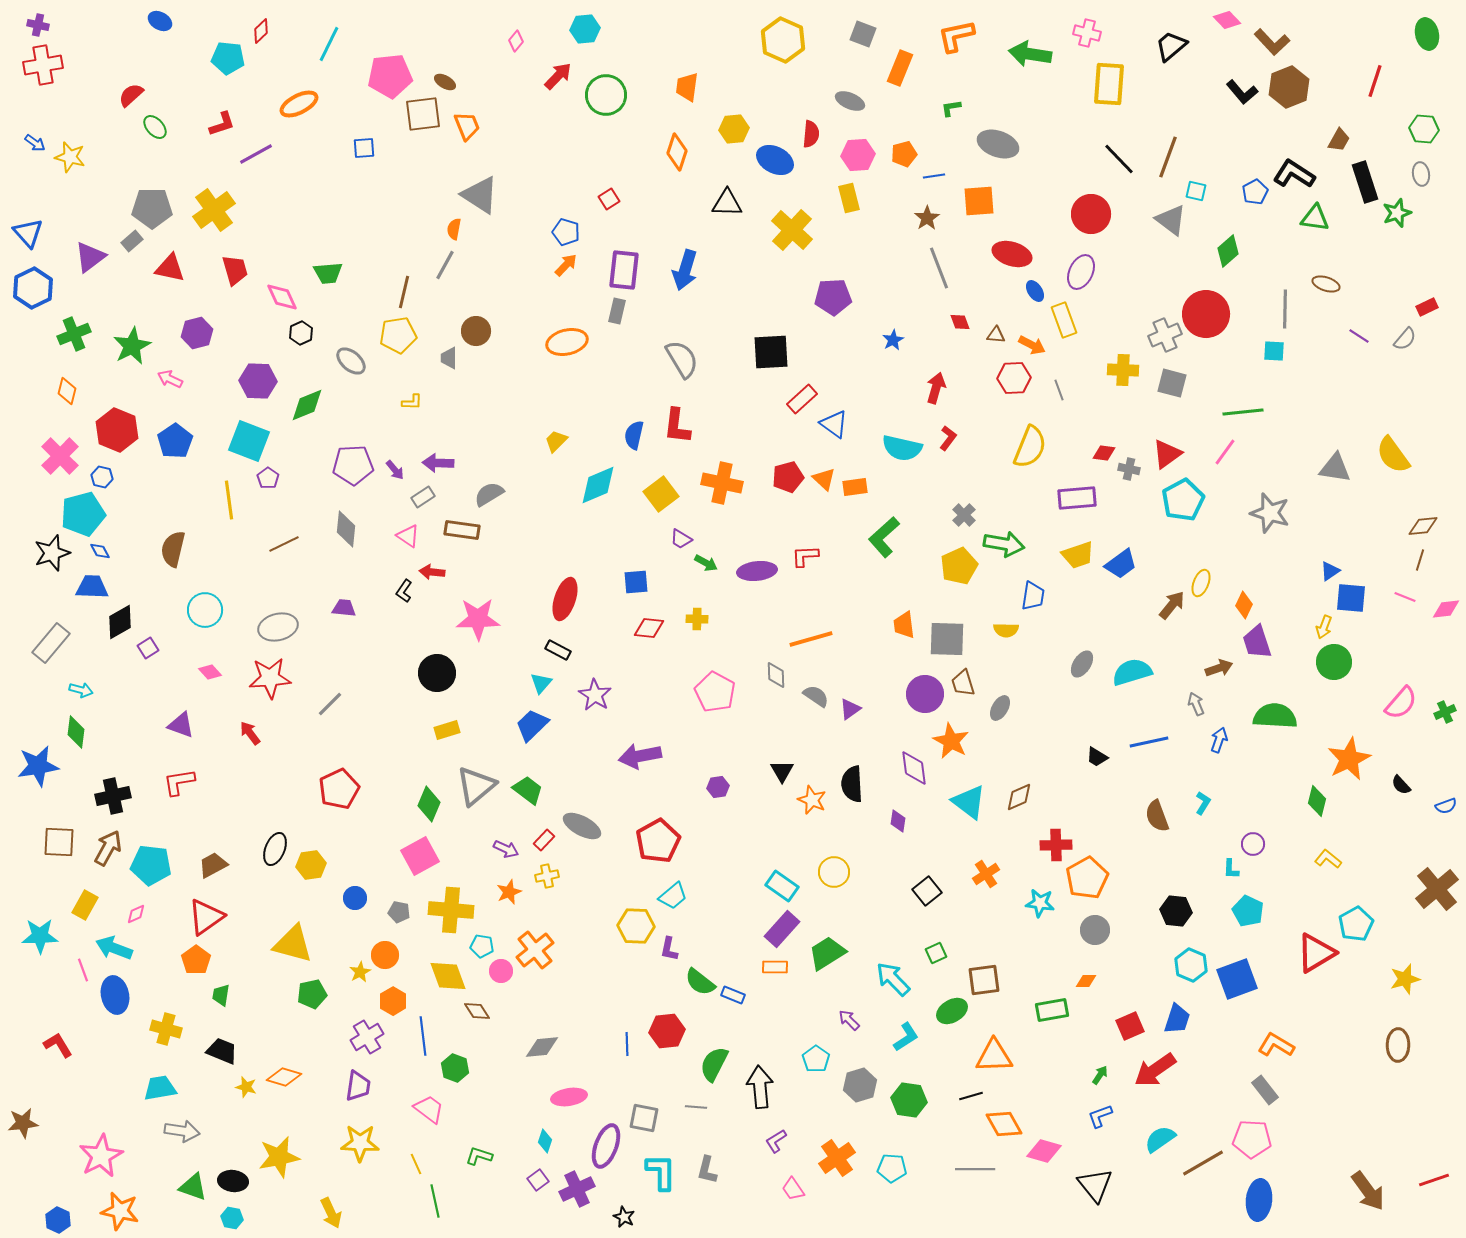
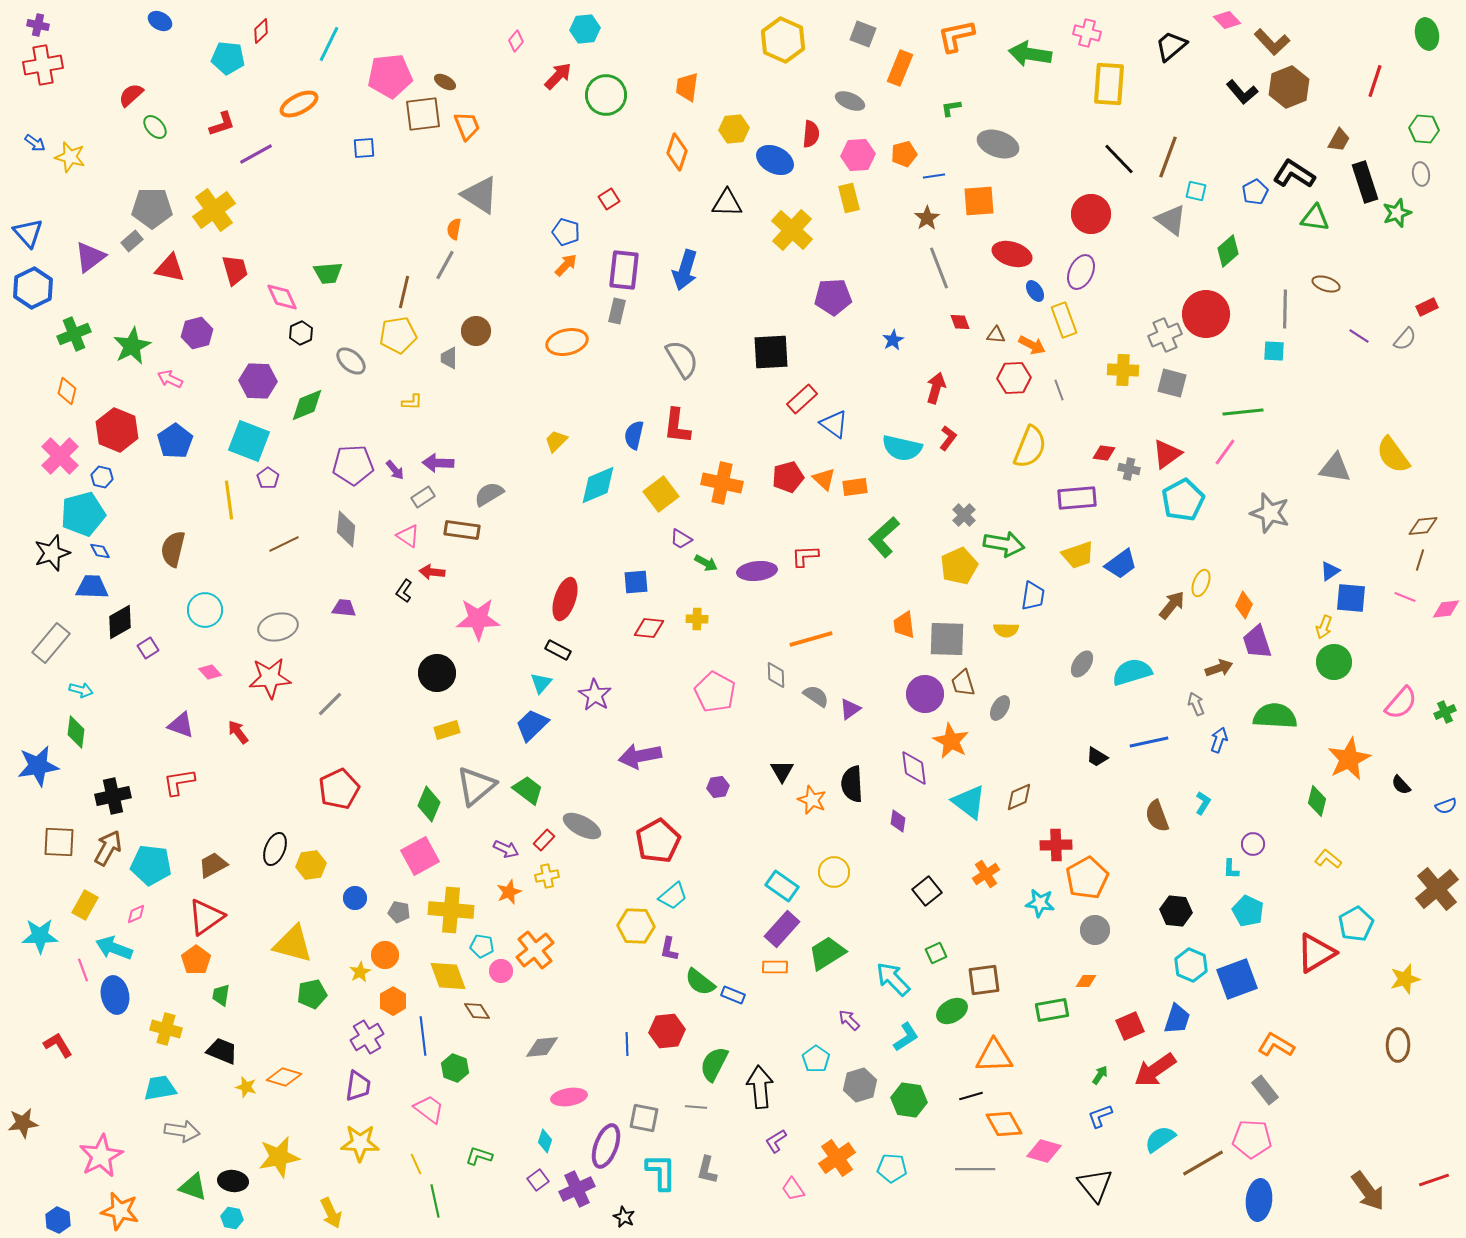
red arrow at (250, 733): moved 12 px left, 1 px up
